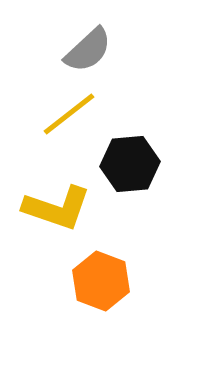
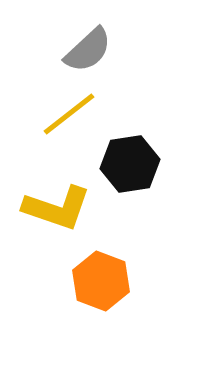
black hexagon: rotated 4 degrees counterclockwise
